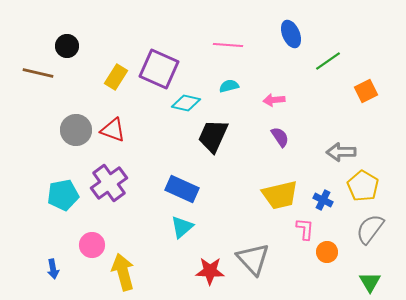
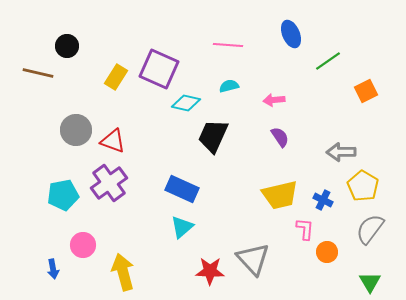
red triangle: moved 11 px down
pink circle: moved 9 px left
